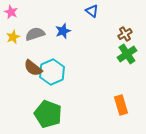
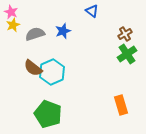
yellow star: moved 12 px up
